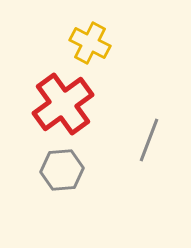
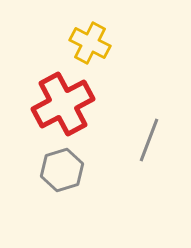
red cross: rotated 8 degrees clockwise
gray hexagon: rotated 12 degrees counterclockwise
